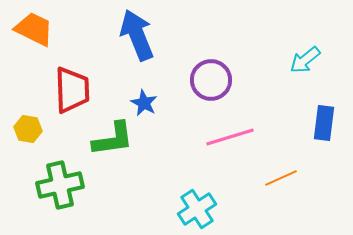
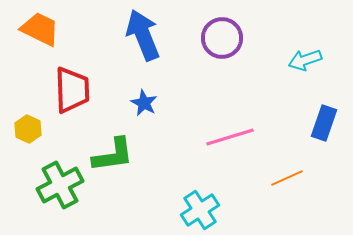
orange trapezoid: moved 6 px right
blue arrow: moved 6 px right
cyan arrow: rotated 20 degrees clockwise
purple circle: moved 11 px right, 42 px up
blue rectangle: rotated 12 degrees clockwise
yellow hexagon: rotated 16 degrees clockwise
green L-shape: moved 16 px down
orange line: moved 6 px right
green cross: rotated 15 degrees counterclockwise
cyan cross: moved 3 px right, 1 px down
